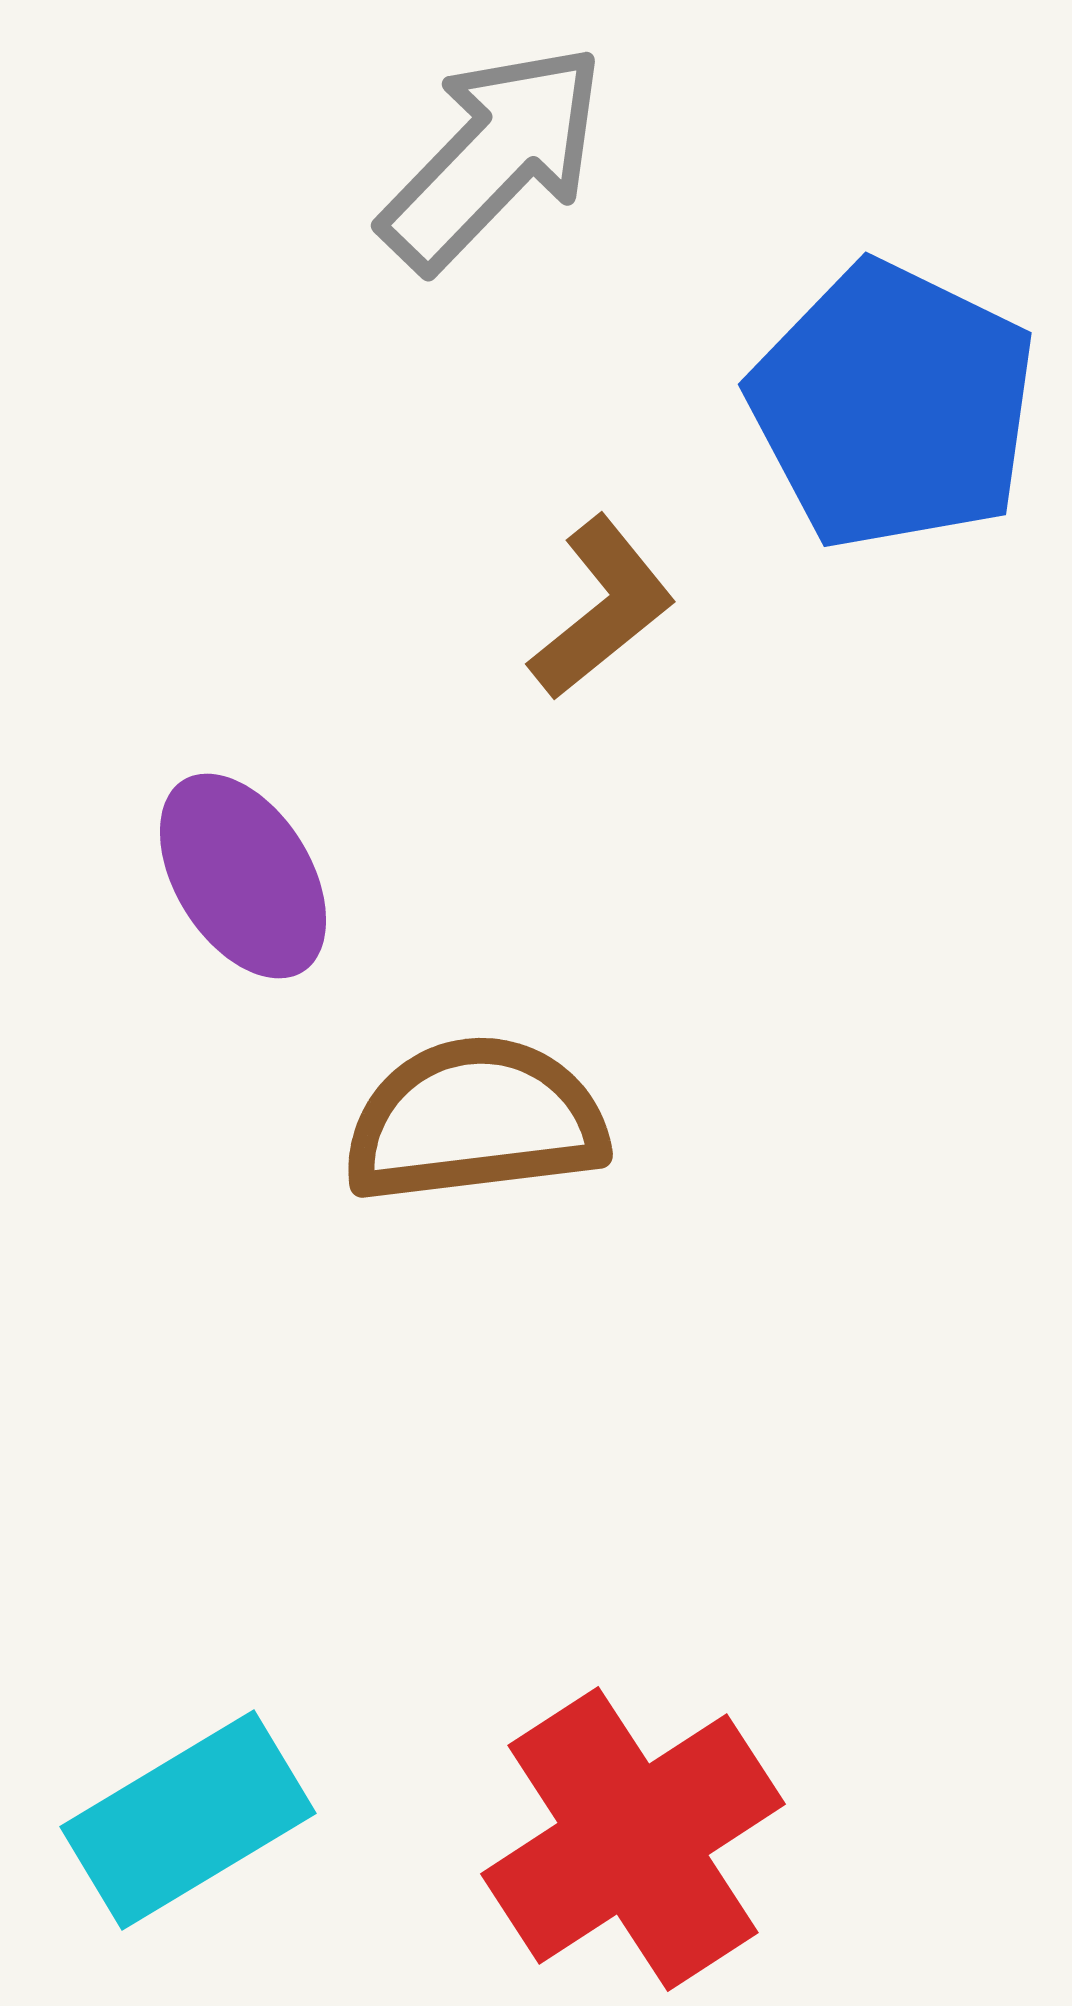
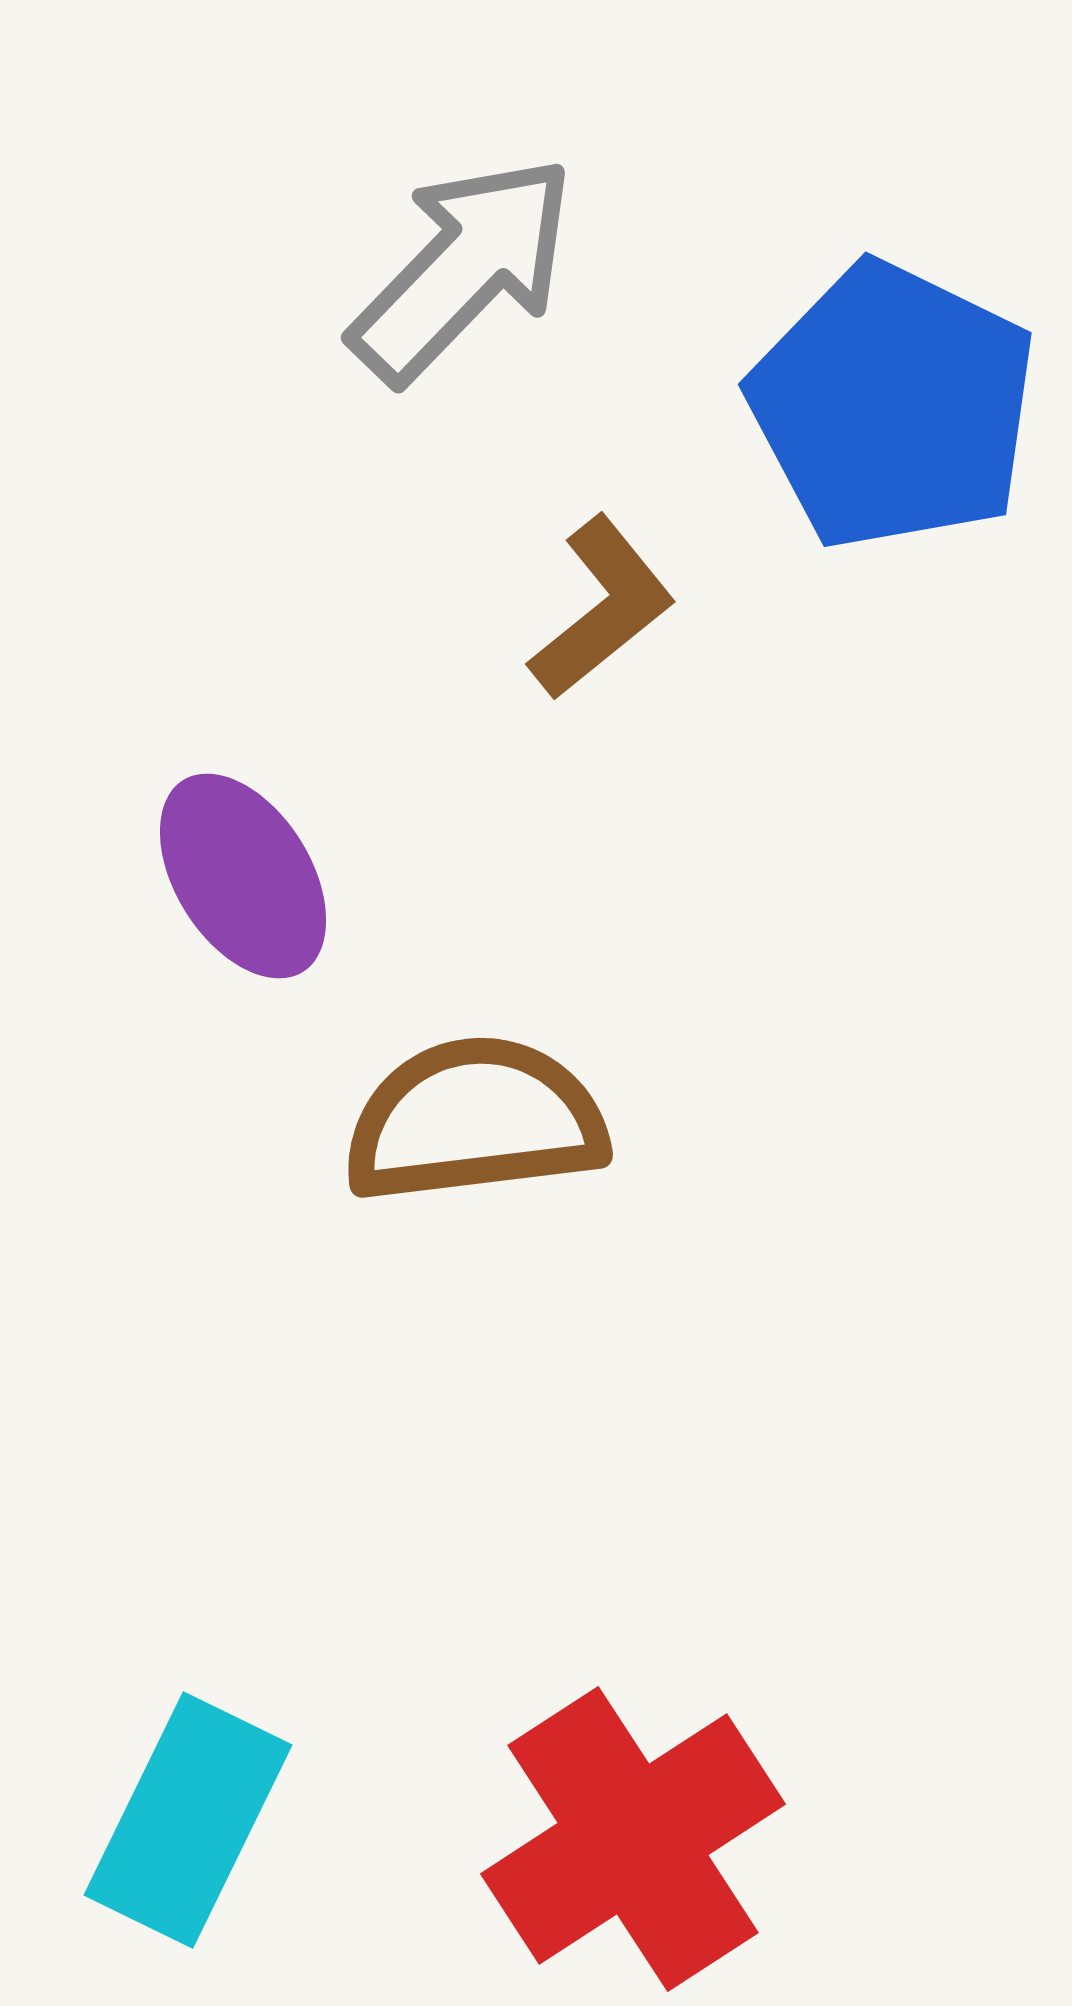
gray arrow: moved 30 px left, 112 px down
cyan rectangle: rotated 33 degrees counterclockwise
